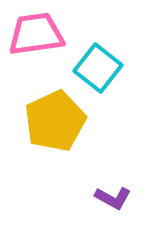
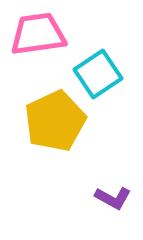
pink trapezoid: moved 2 px right
cyan square: moved 6 px down; rotated 18 degrees clockwise
